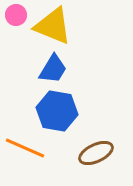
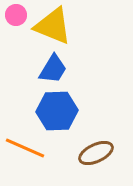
blue hexagon: rotated 12 degrees counterclockwise
